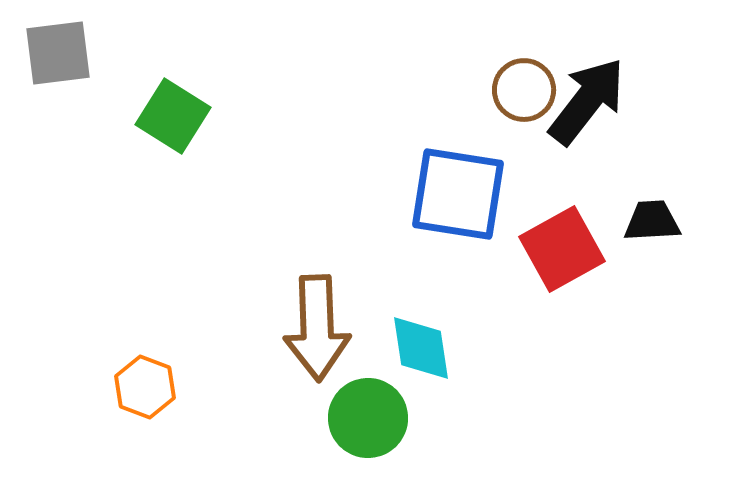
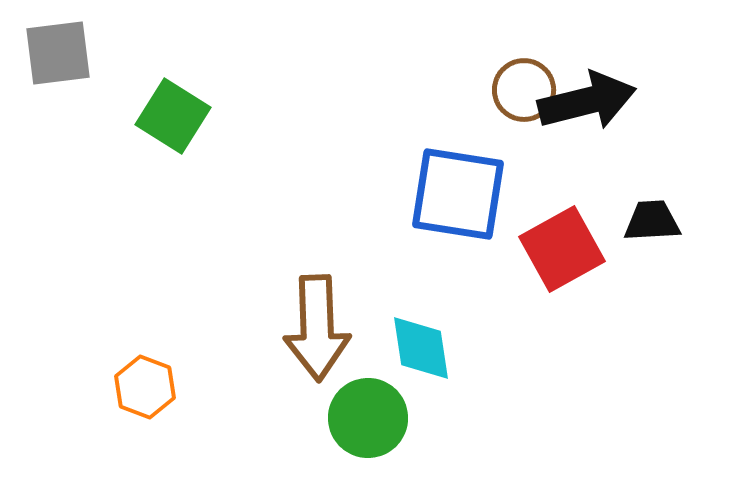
black arrow: rotated 38 degrees clockwise
